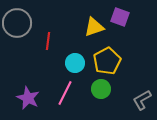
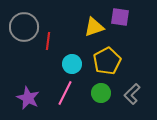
purple square: rotated 12 degrees counterclockwise
gray circle: moved 7 px right, 4 px down
cyan circle: moved 3 px left, 1 px down
green circle: moved 4 px down
gray L-shape: moved 10 px left, 6 px up; rotated 15 degrees counterclockwise
